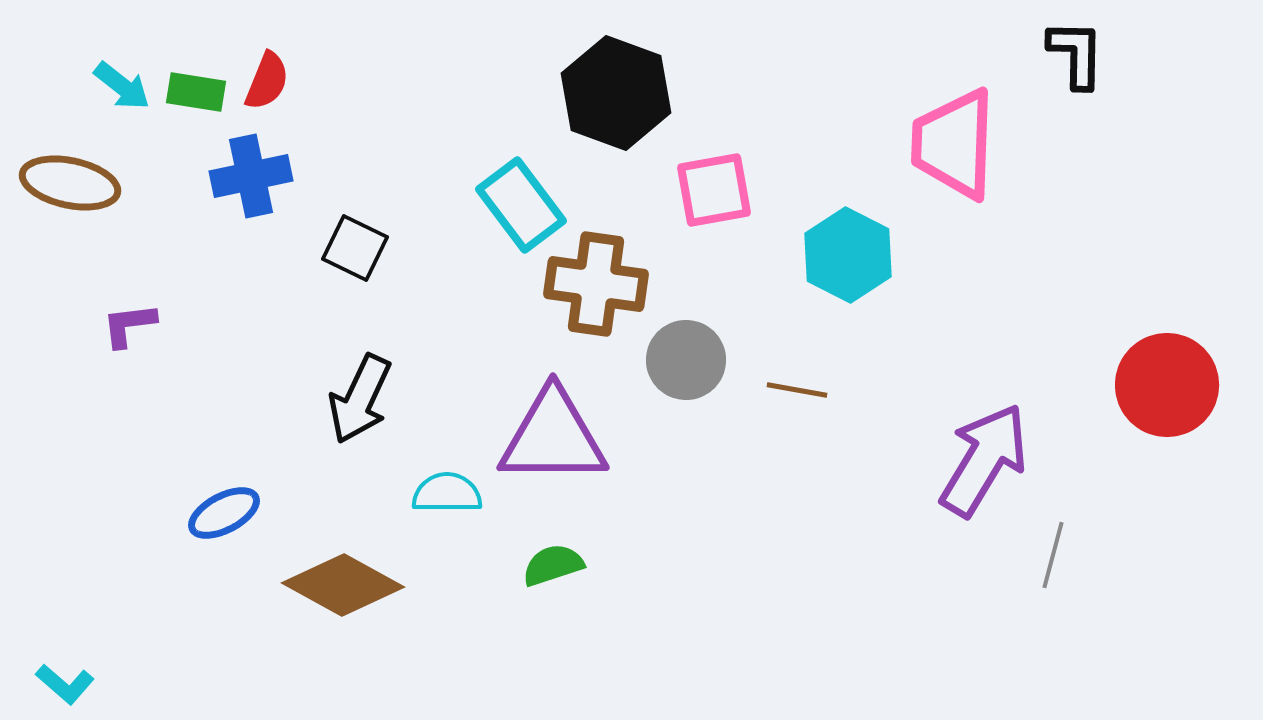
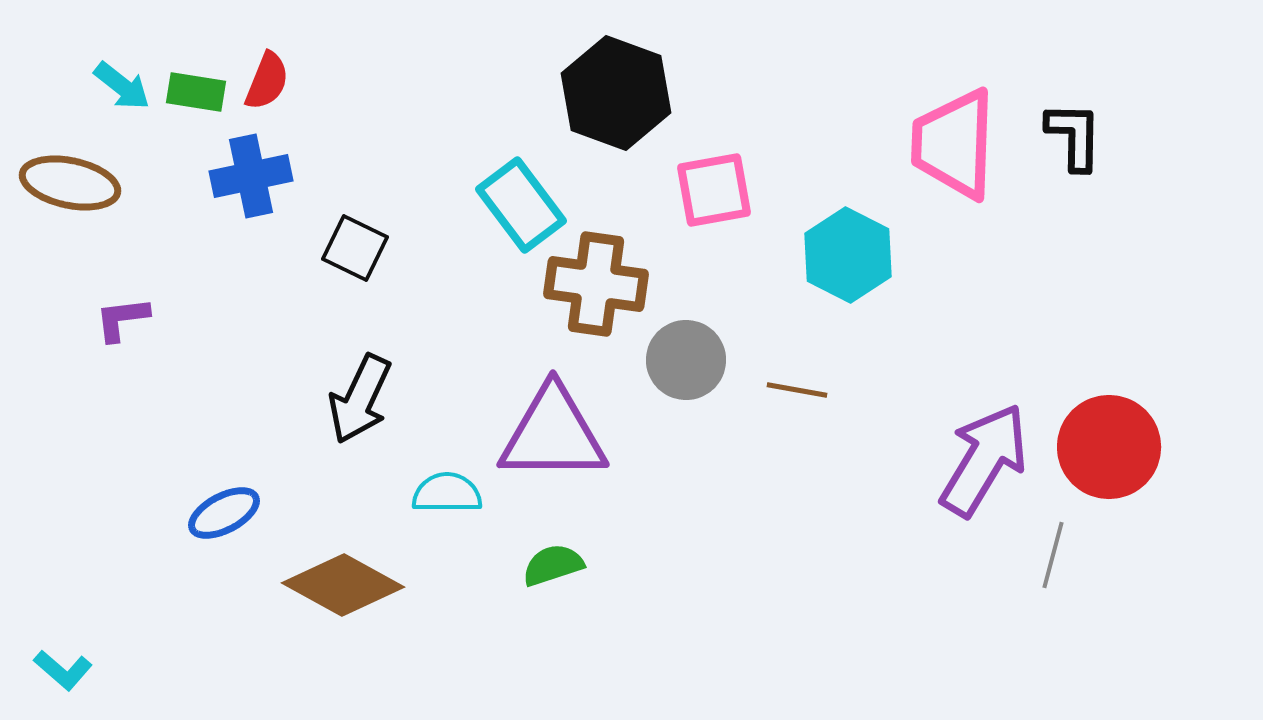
black L-shape: moved 2 px left, 82 px down
purple L-shape: moved 7 px left, 6 px up
red circle: moved 58 px left, 62 px down
purple triangle: moved 3 px up
cyan L-shape: moved 2 px left, 14 px up
